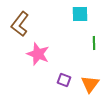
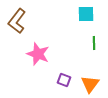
cyan square: moved 6 px right
brown L-shape: moved 3 px left, 3 px up
